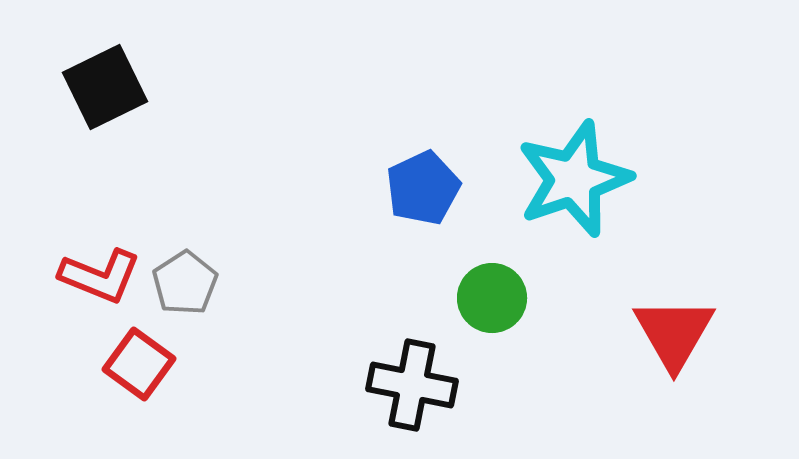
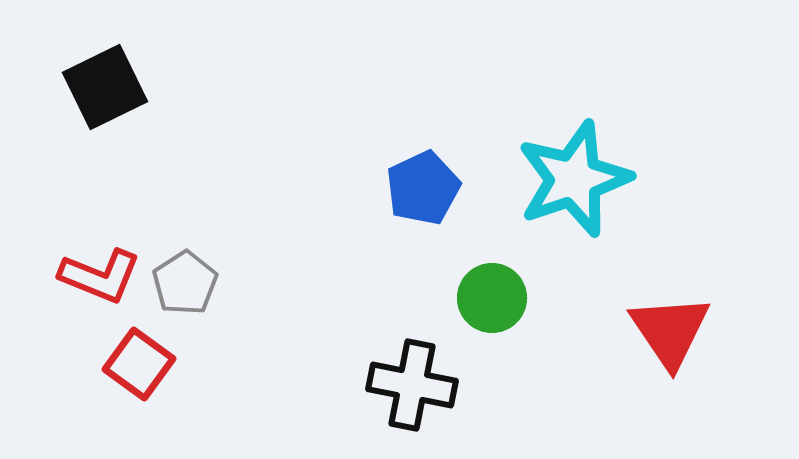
red triangle: moved 4 px left, 2 px up; rotated 4 degrees counterclockwise
